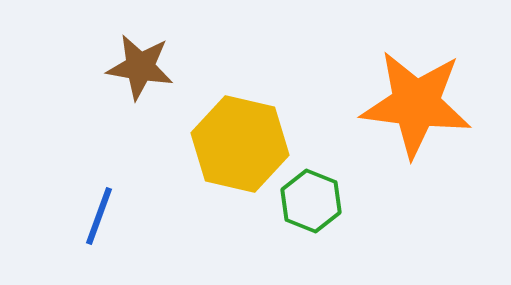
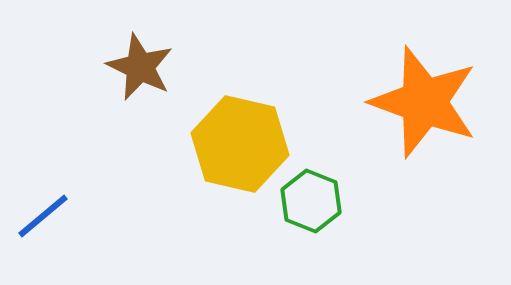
brown star: rotated 16 degrees clockwise
orange star: moved 8 px right, 2 px up; rotated 13 degrees clockwise
blue line: moved 56 px left; rotated 30 degrees clockwise
